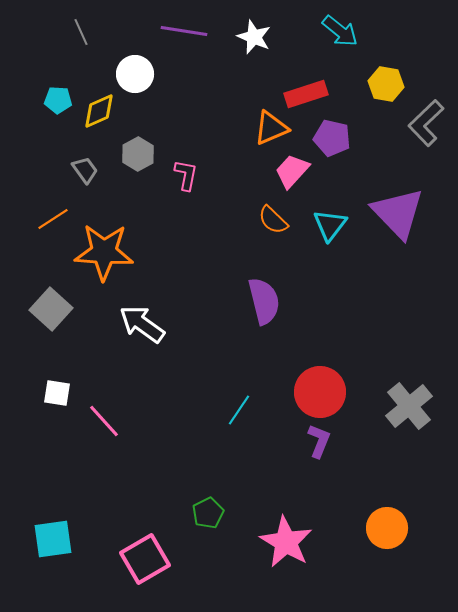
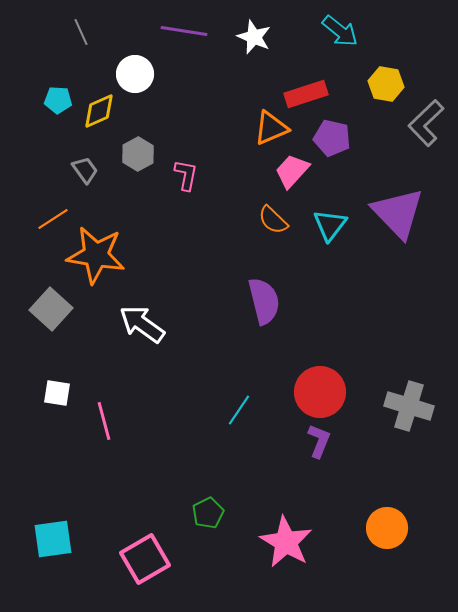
orange star: moved 8 px left, 3 px down; rotated 6 degrees clockwise
gray cross: rotated 33 degrees counterclockwise
pink line: rotated 27 degrees clockwise
